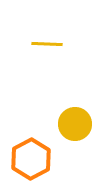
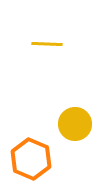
orange hexagon: rotated 9 degrees counterclockwise
